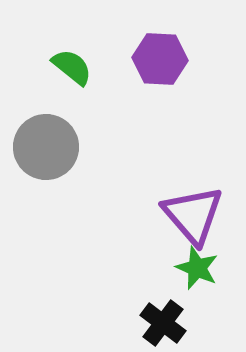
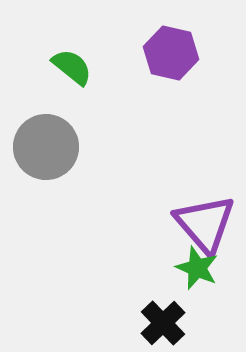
purple hexagon: moved 11 px right, 6 px up; rotated 10 degrees clockwise
purple triangle: moved 12 px right, 9 px down
black cross: rotated 9 degrees clockwise
